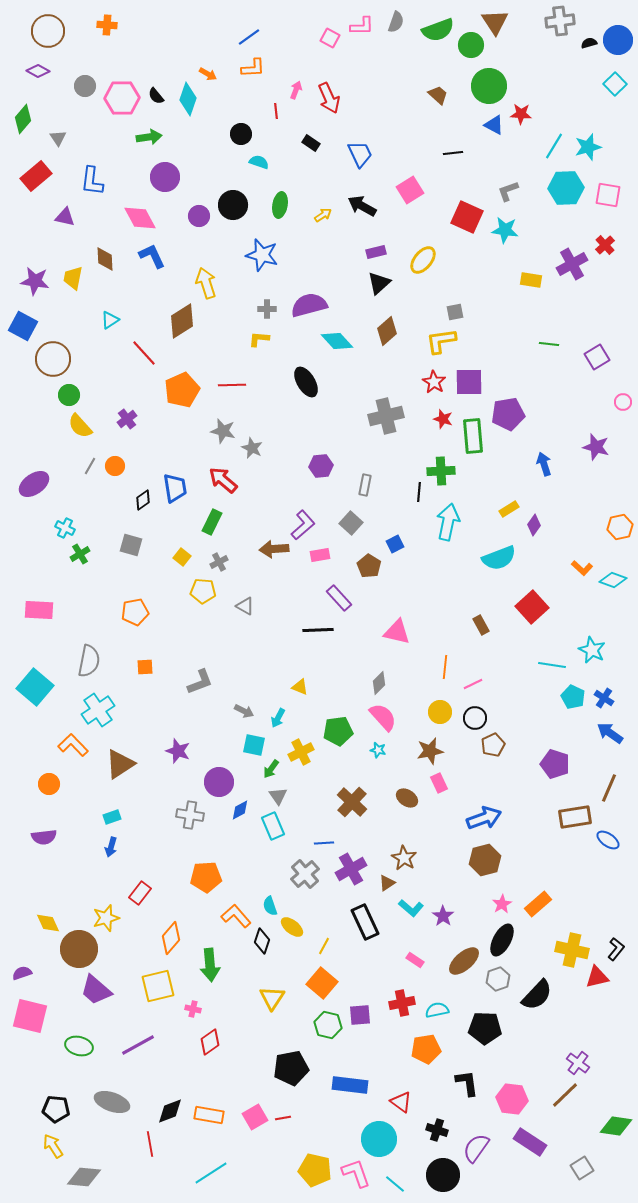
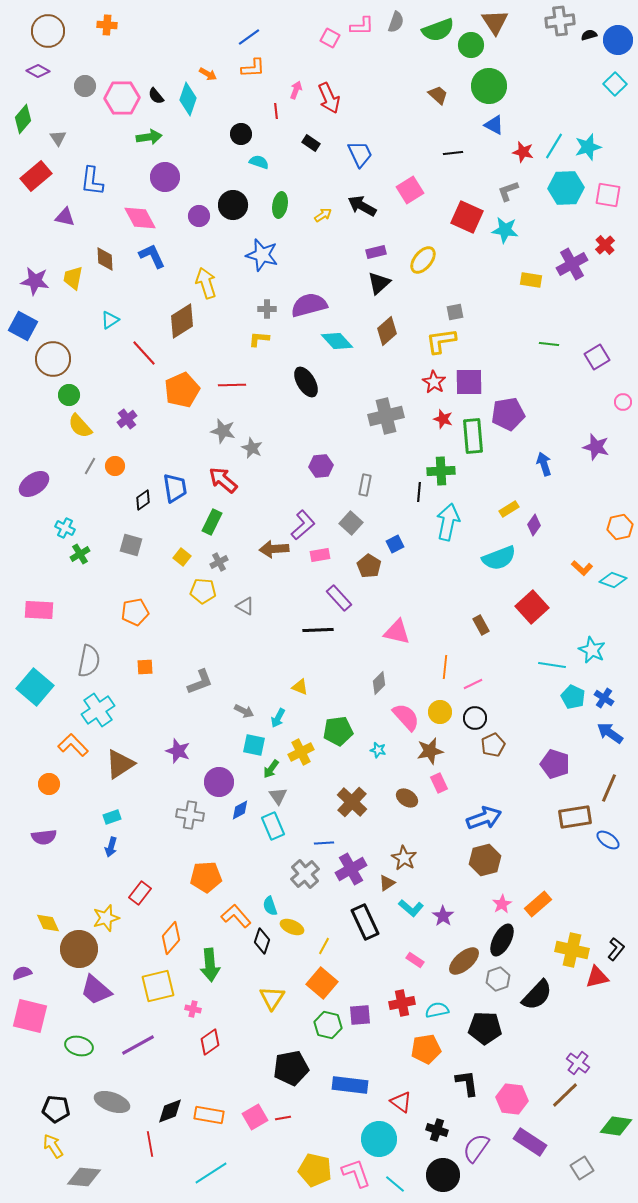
black semicircle at (589, 43): moved 8 px up
red star at (521, 114): moved 2 px right, 38 px down; rotated 10 degrees clockwise
pink semicircle at (383, 717): moved 23 px right
yellow ellipse at (292, 927): rotated 15 degrees counterclockwise
